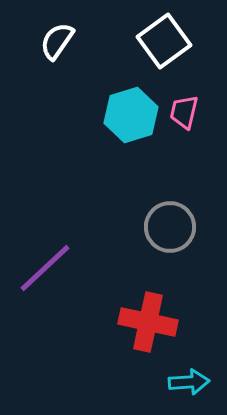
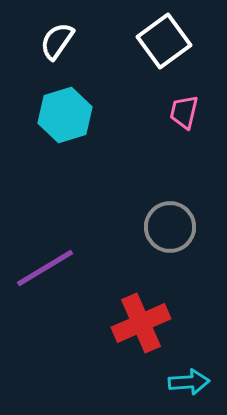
cyan hexagon: moved 66 px left
purple line: rotated 12 degrees clockwise
red cross: moved 7 px left, 1 px down; rotated 36 degrees counterclockwise
